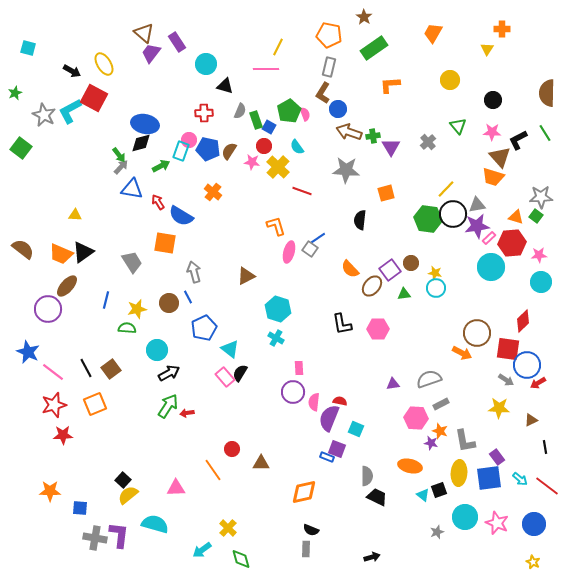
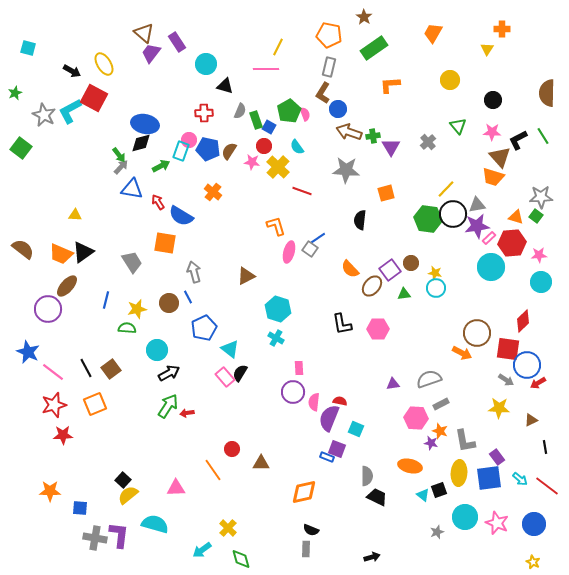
green line at (545, 133): moved 2 px left, 3 px down
